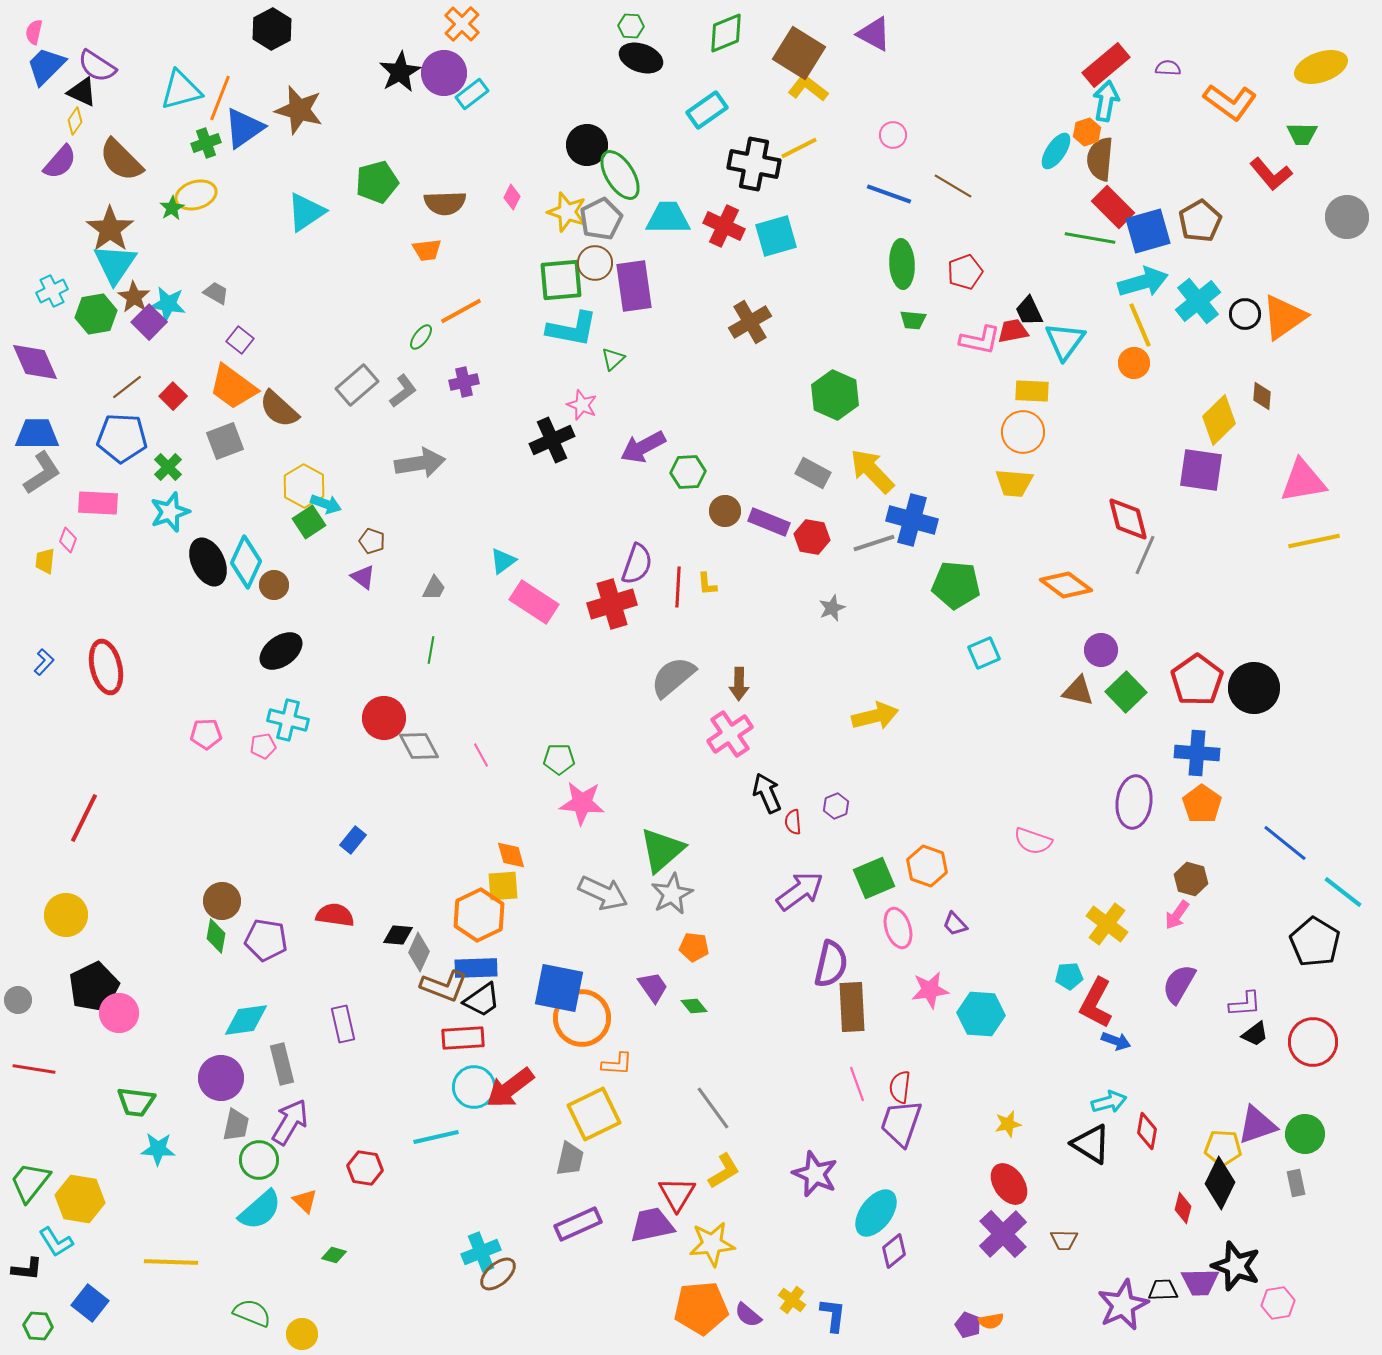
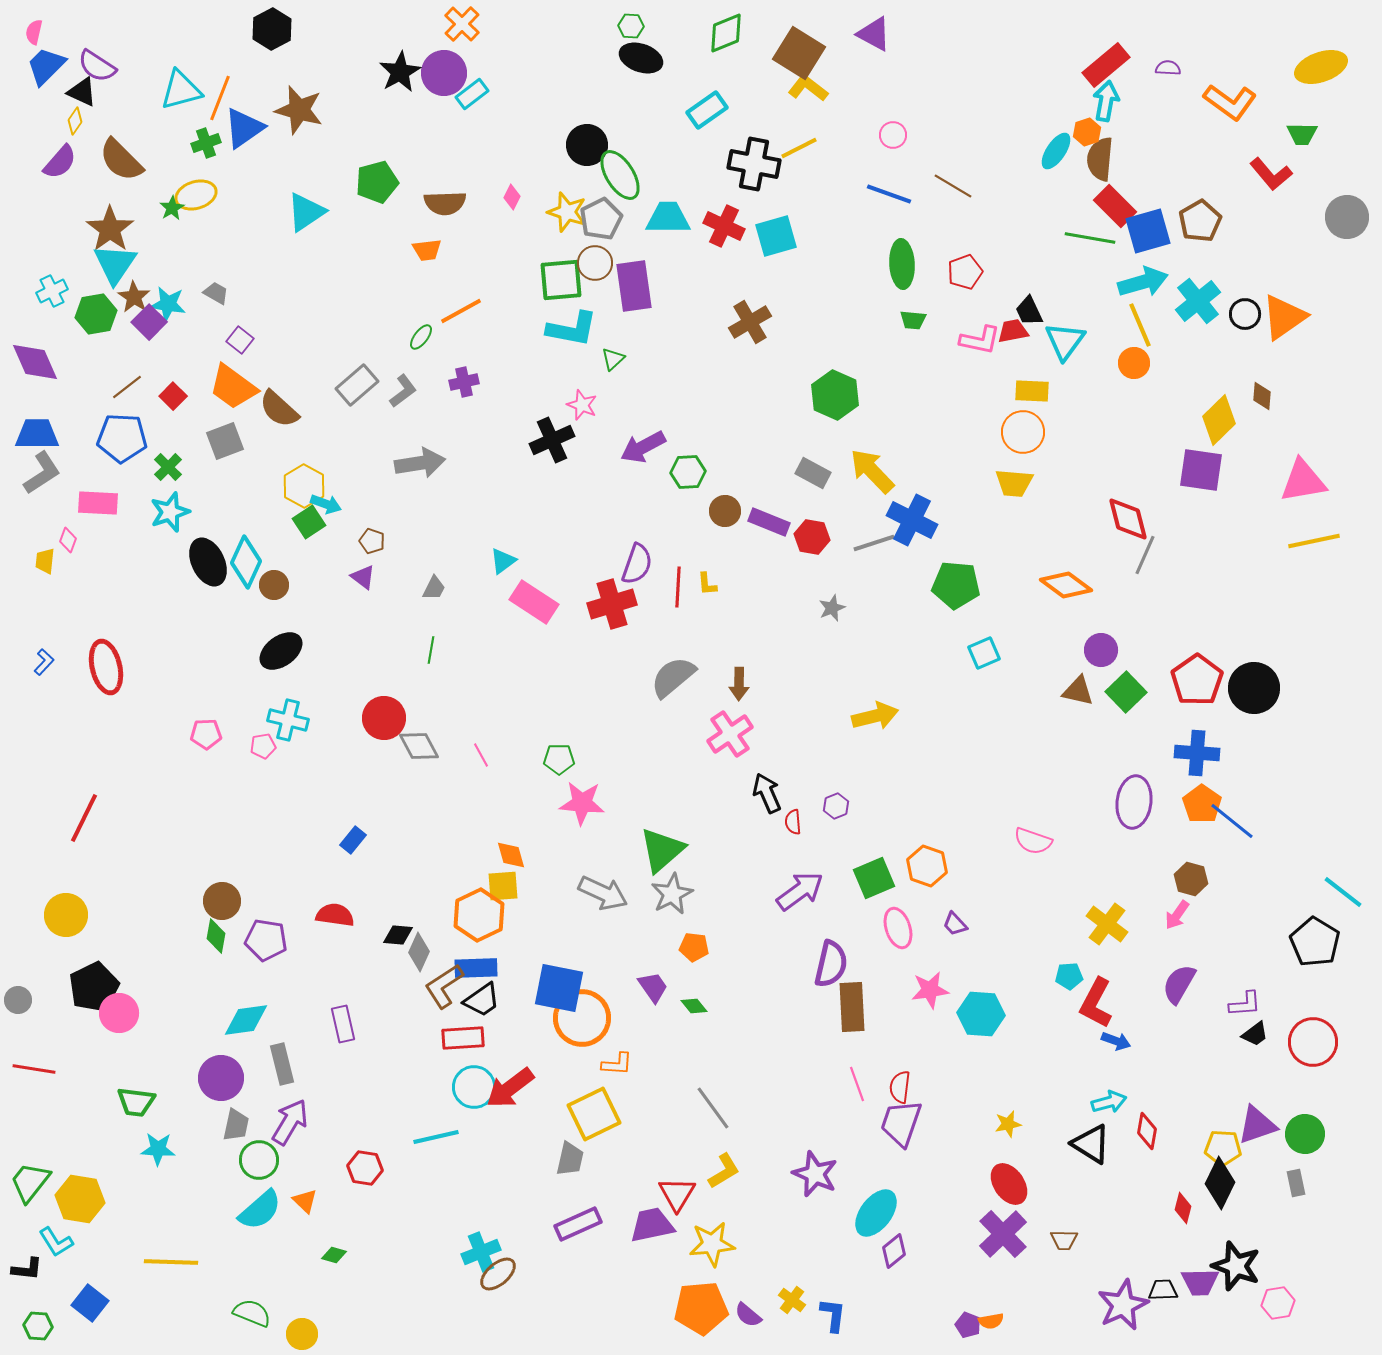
red rectangle at (1113, 207): moved 2 px right, 1 px up
blue cross at (912, 520): rotated 12 degrees clockwise
blue line at (1285, 843): moved 53 px left, 22 px up
brown L-shape at (444, 986): rotated 126 degrees clockwise
